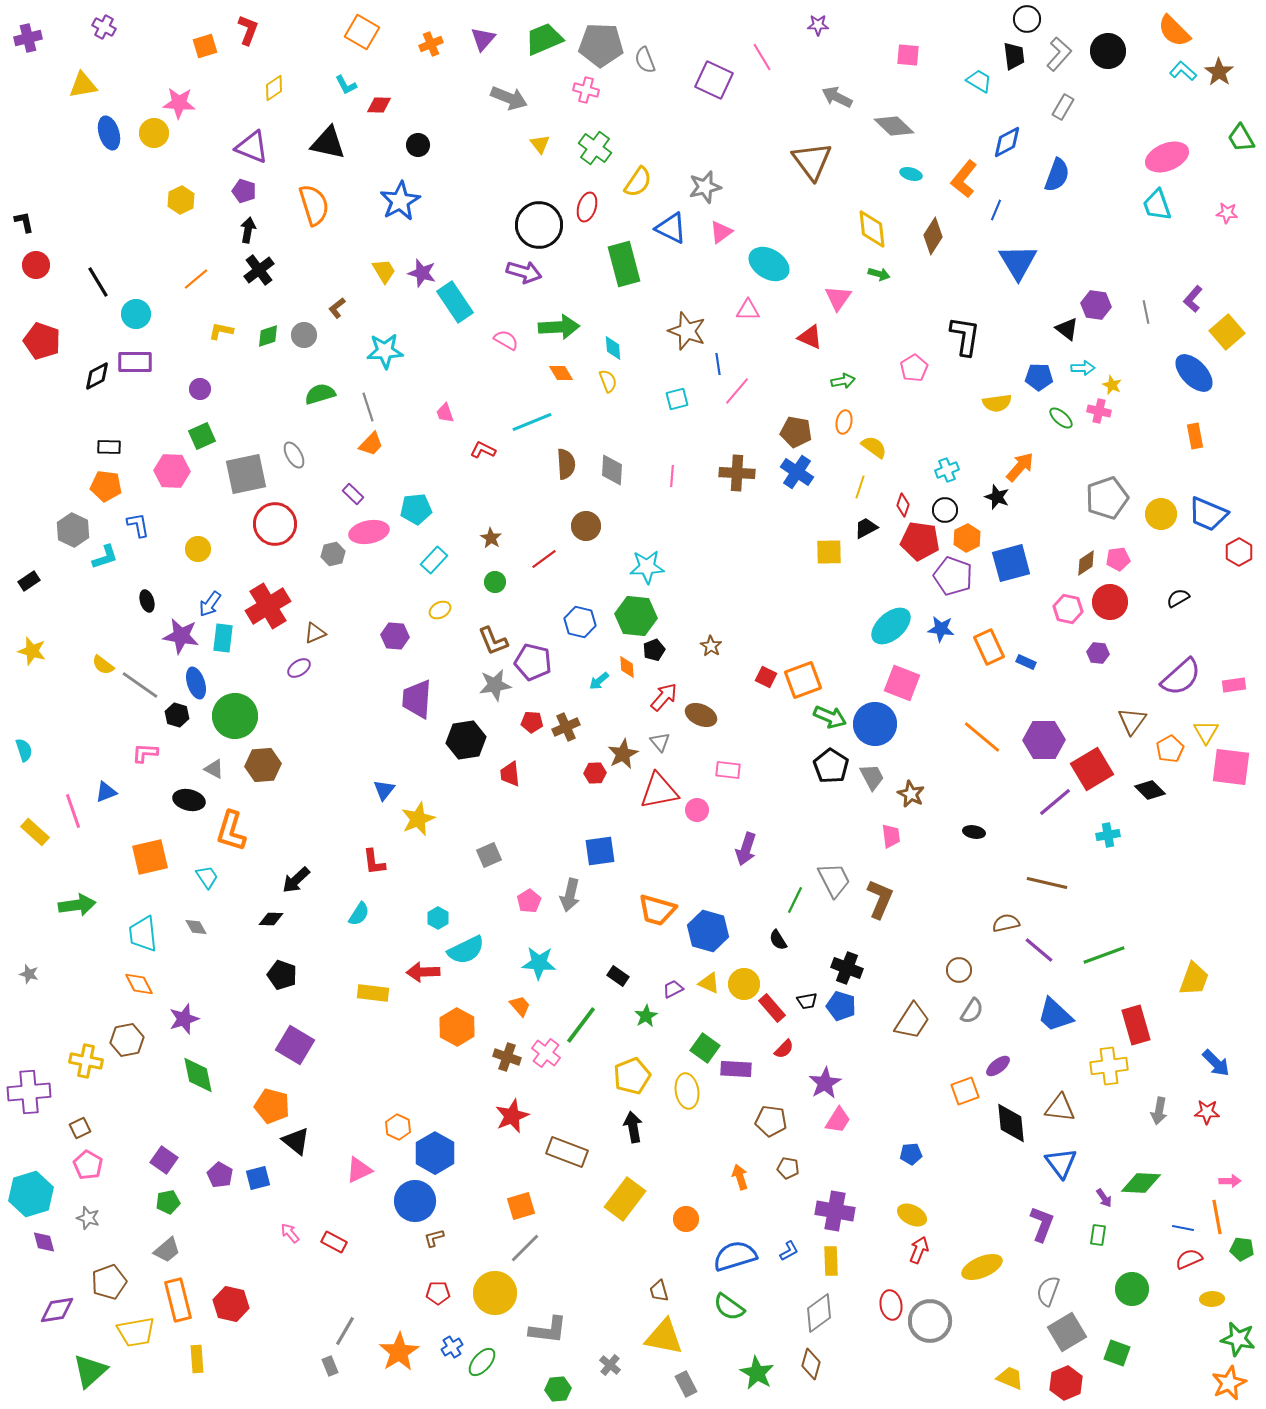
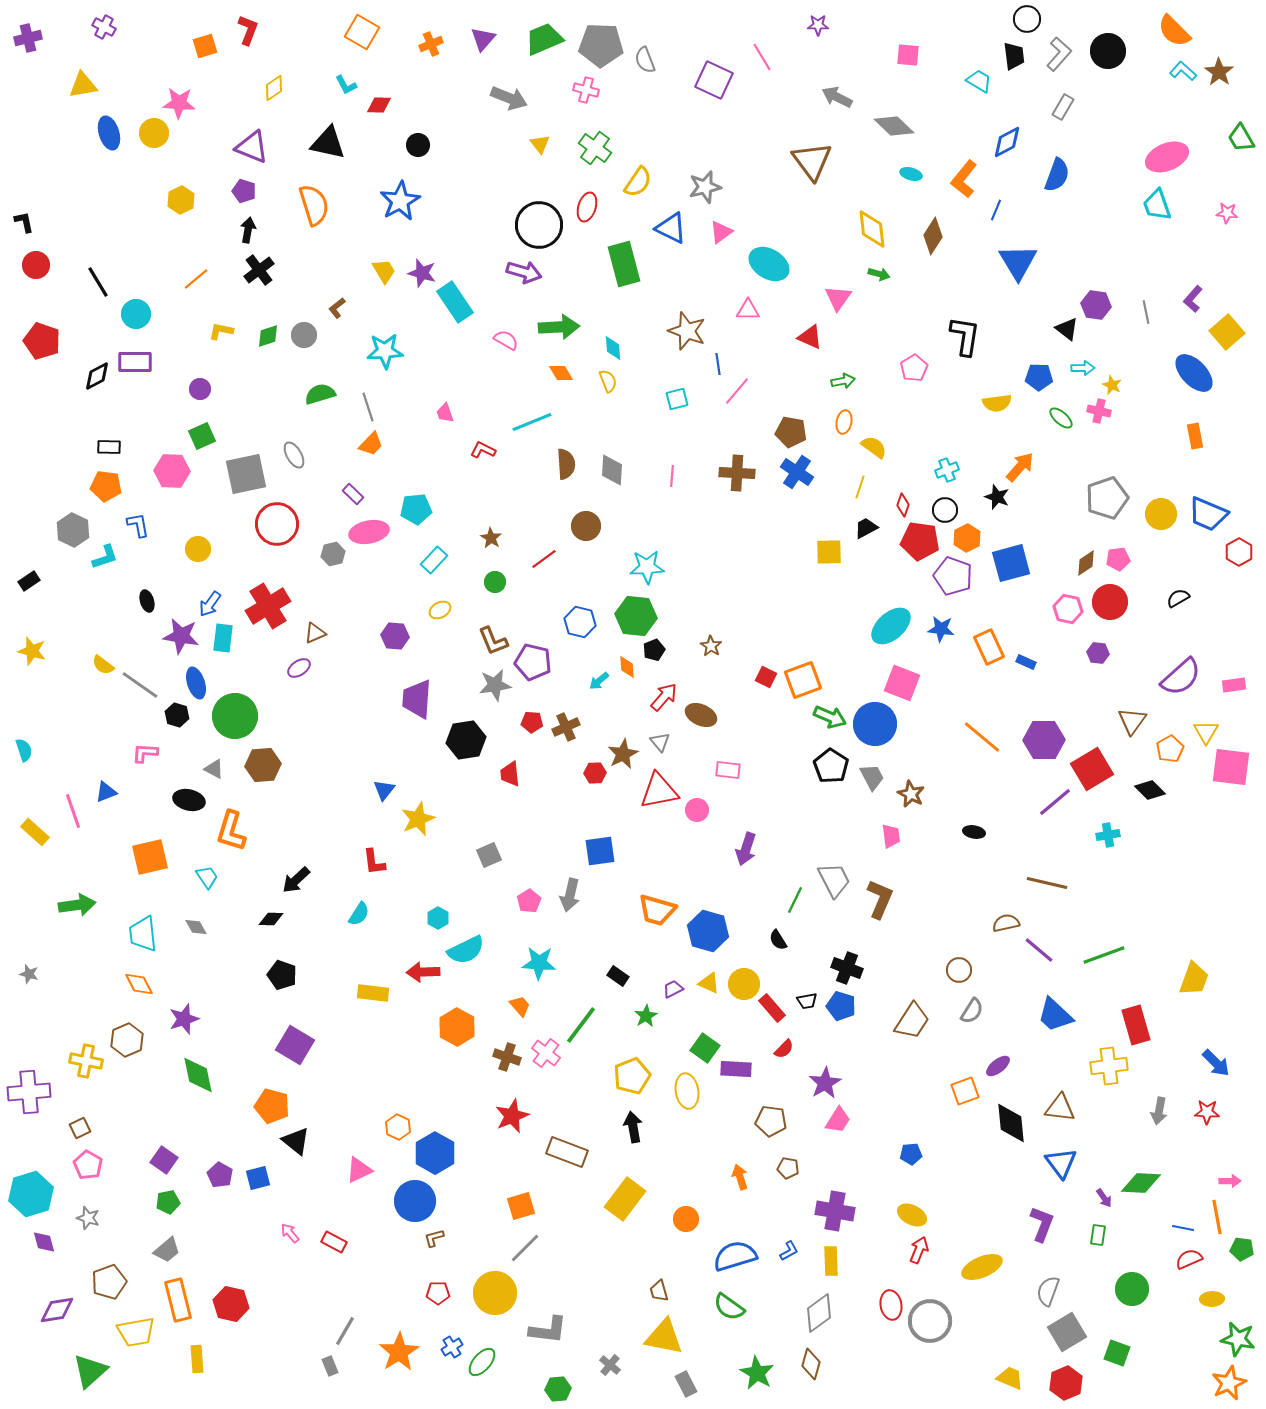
brown pentagon at (796, 432): moved 5 px left
red circle at (275, 524): moved 2 px right
brown hexagon at (127, 1040): rotated 12 degrees counterclockwise
